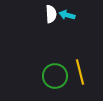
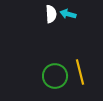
cyan arrow: moved 1 px right, 1 px up
